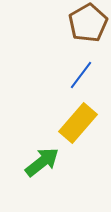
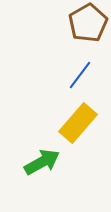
blue line: moved 1 px left
green arrow: rotated 9 degrees clockwise
